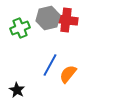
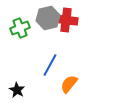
orange semicircle: moved 1 px right, 10 px down
